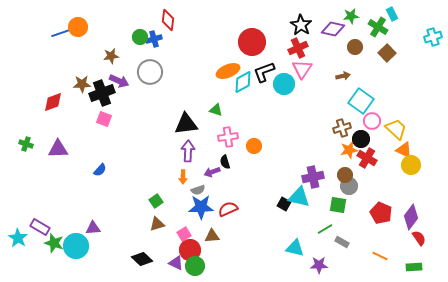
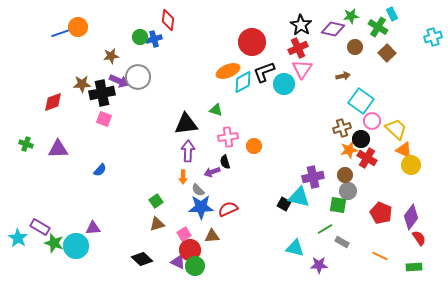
gray circle at (150, 72): moved 12 px left, 5 px down
black cross at (102, 93): rotated 10 degrees clockwise
gray circle at (349, 186): moved 1 px left, 5 px down
gray semicircle at (198, 190): rotated 64 degrees clockwise
purple triangle at (176, 263): moved 2 px right, 1 px up
